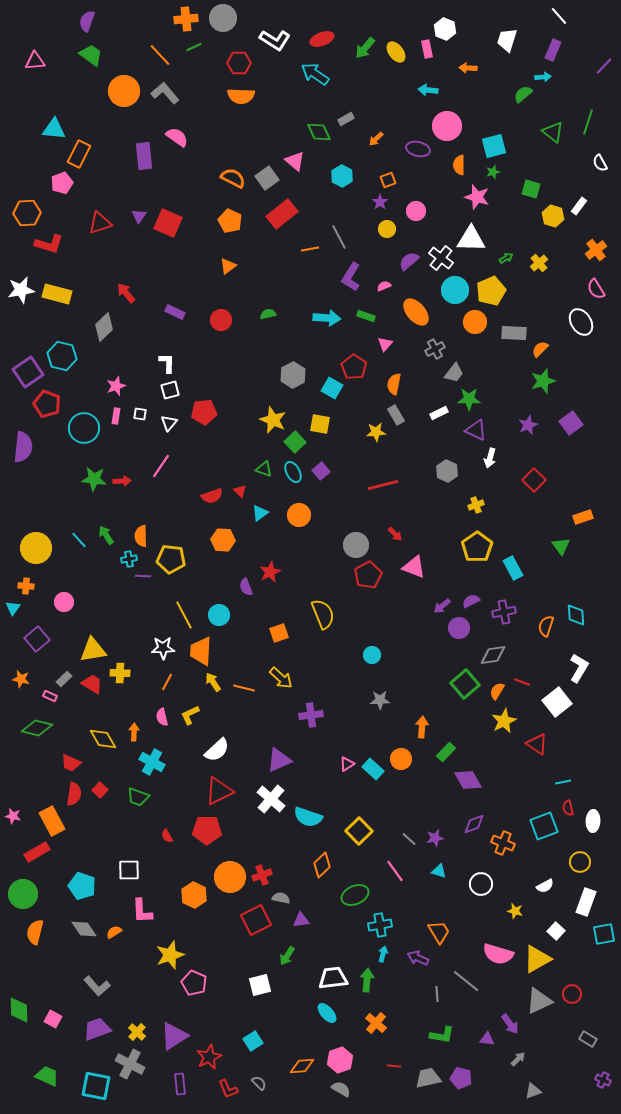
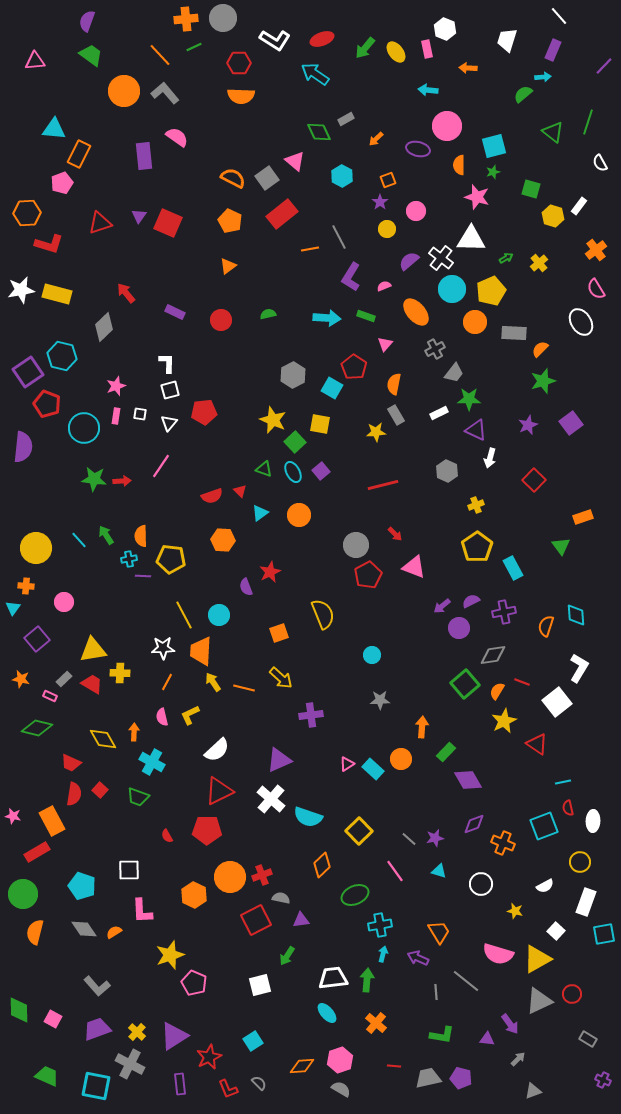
cyan circle at (455, 290): moved 3 px left, 1 px up
gray line at (437, 994): moved 1 px left, 2 px up
